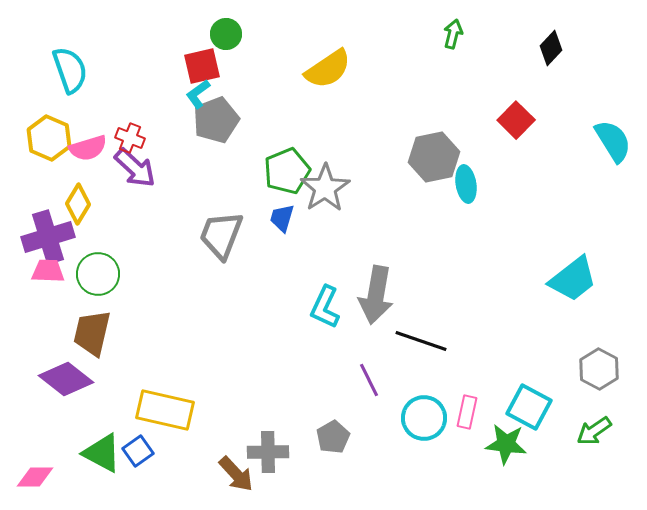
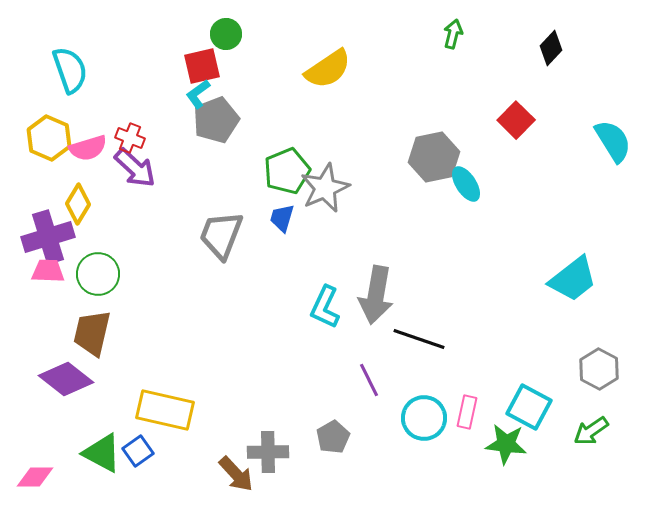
cyan ellipse at (466, 184): rotated 24 degrees counterclockwise
gray star at (325, 188): rotated 9 degrees clockwise
black line at (421, 341): moved 2 px left, 2 px up
green arrow at (594, 431): moved 3 px left
